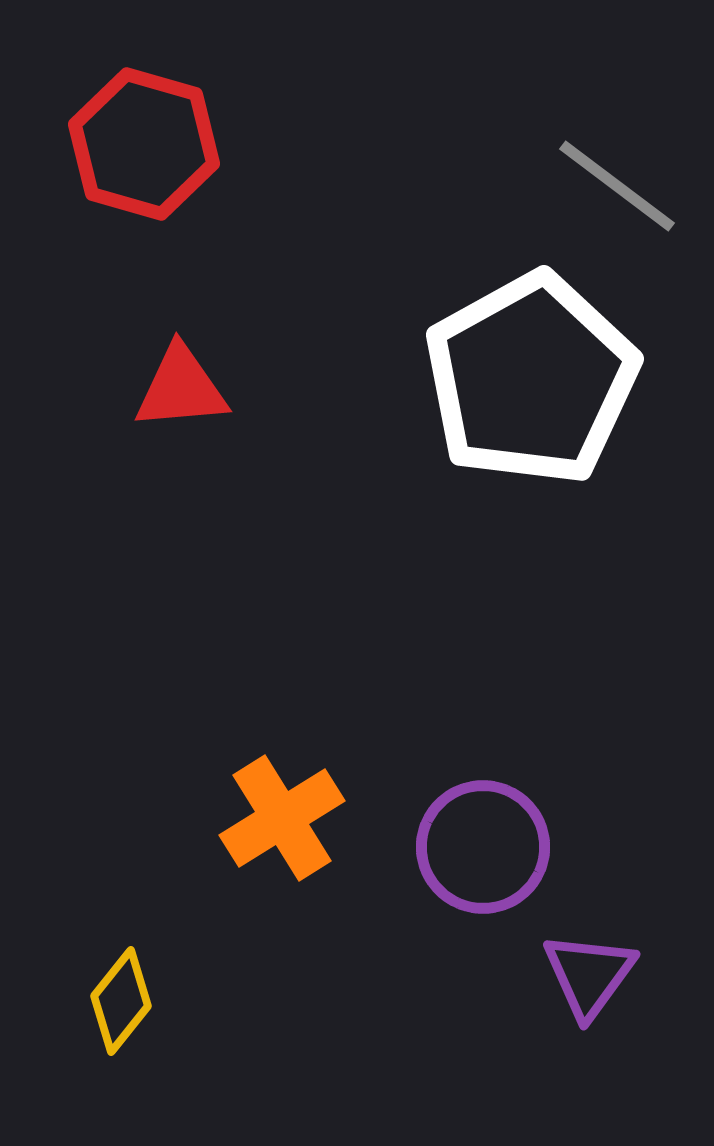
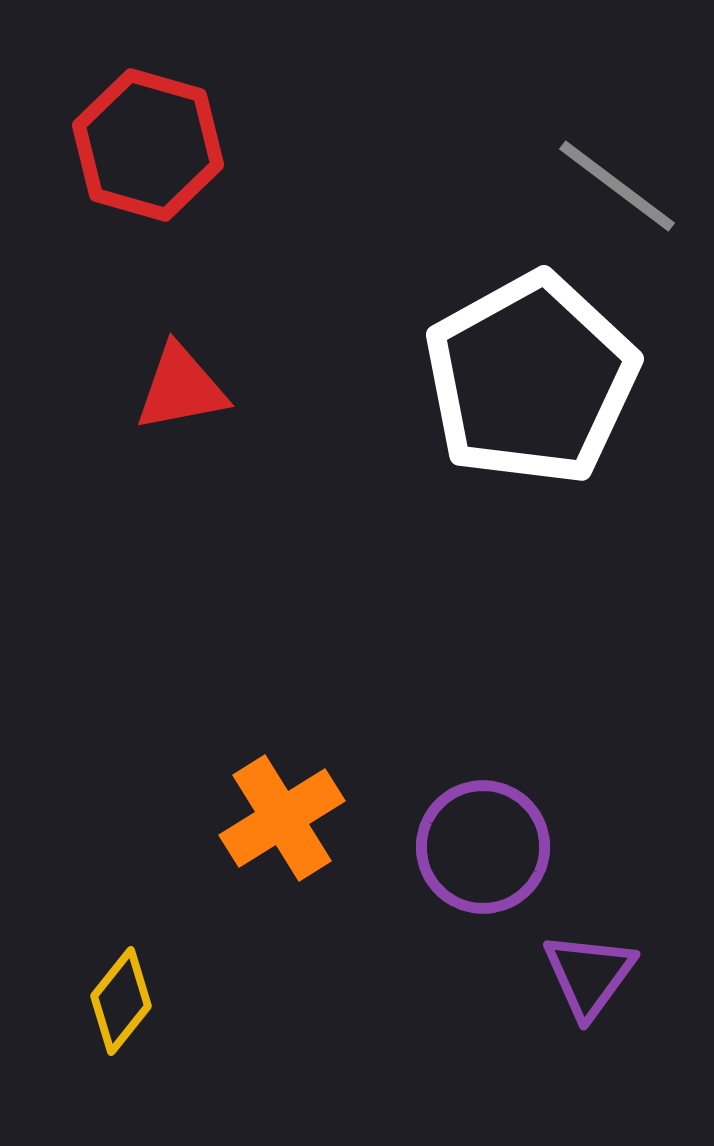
red hexagon: moved 4 px right, 1 px down
red triangle: rotated 6 degrees counterclockwise
